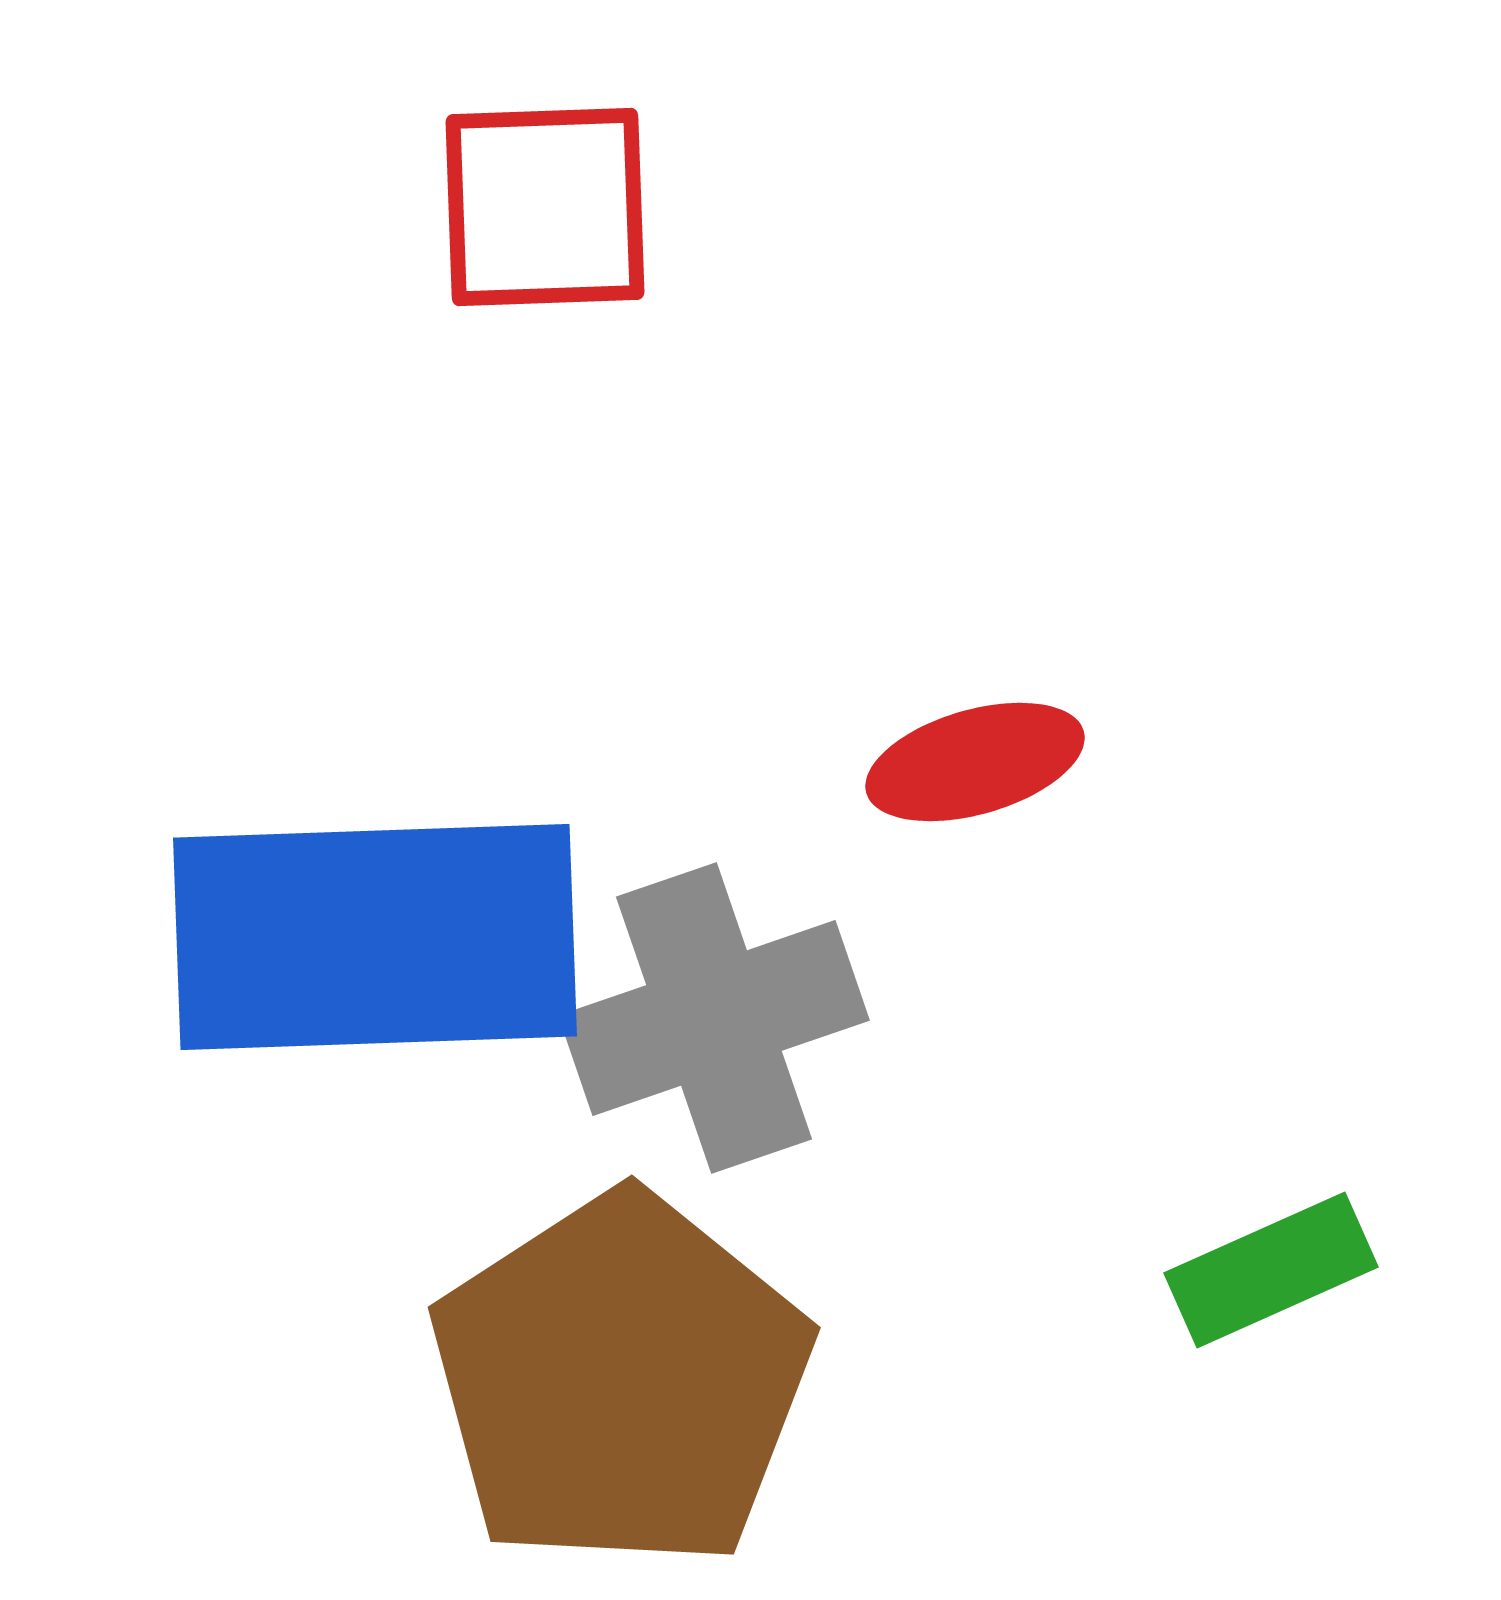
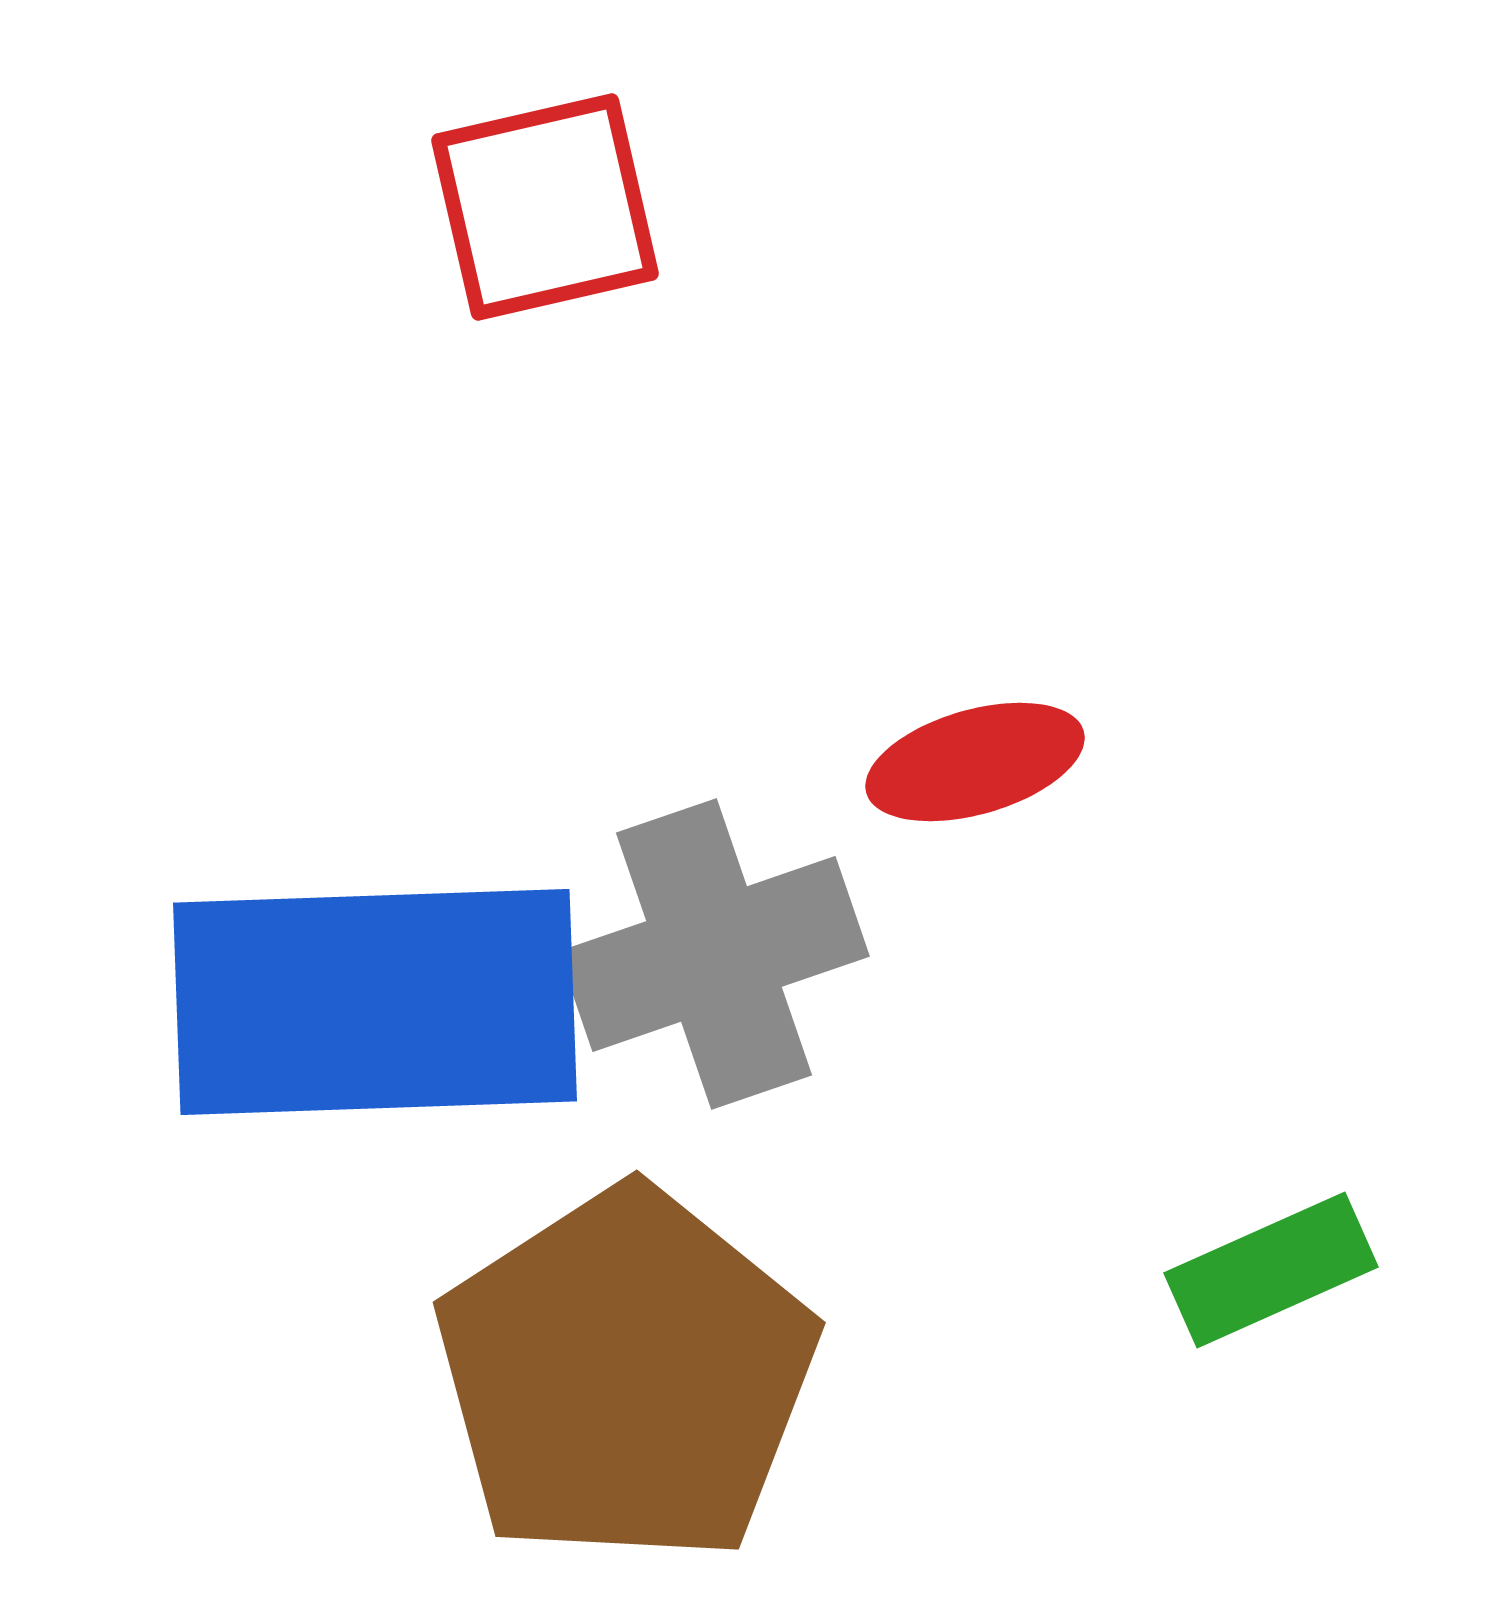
red square: rotated 11 degrees counterclockwise
blue rectangle: moved 65 px down
gray cross: moved 64 px up
brown pentagon: moved 5 px right, 5 px up
